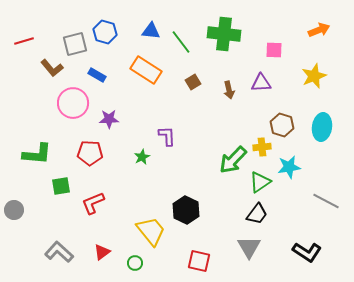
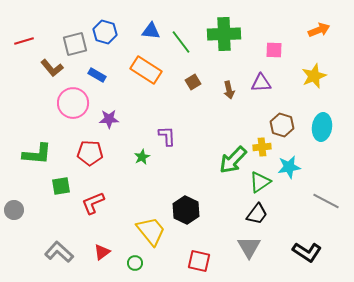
green cross: rotated 8 degrees counterclockwise
